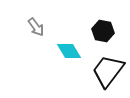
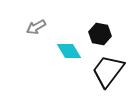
gray arrow: rotated 96 degrees clockwise
black hexagon: moved 3 px left, 3 px down
